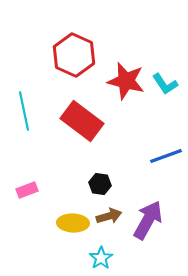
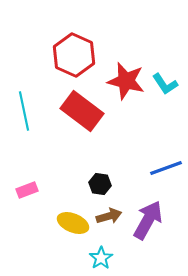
red rectangle: moved 10 px up
blue line: moved 12 px down
yellow ellipse: rotated 20 degrees clockwise
